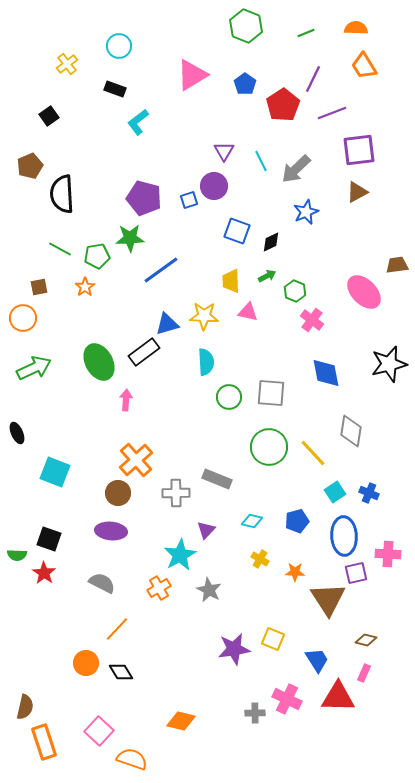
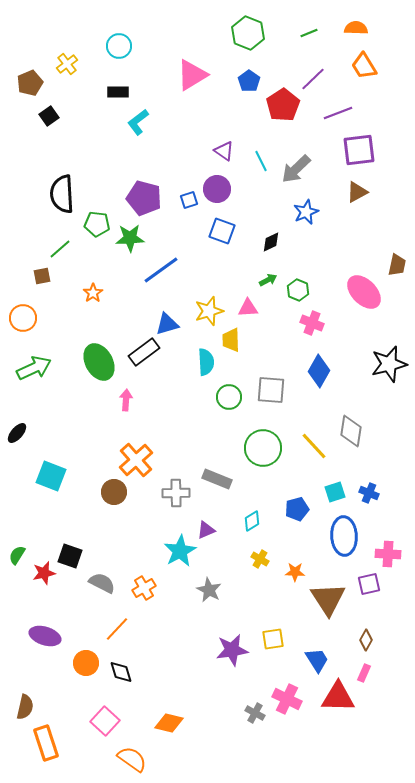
green hexagon at (246, 26): moved 2 px right, 7 px down
green line at (306, 33): moved 3 px right
purple line at (313, 79): rotated 20 degrees clockwise
blue pentagon at (245, 84): moved 4 px right, 3 px up
black rectangle at (115, 89): moved 3 px right, 3 px down; rotated 20 degrees counterclockwise
purple line at (332, 113): moved 6 px right
purple triangle at (224, 151): rotated 25 degrees counterclockwise
brown pentagon at (30, 166): moved 83 px up
purple circle at (214, 186): moved 3 px right, 3 px down
blue square at (237, 231): moved 15 px left
green line at (60, 249): rotated 70 degrees counterclockwise
green pentagon at (97, 256): moved 32 px up; rotated 15 degrees clockwise
brown trapezoid at (397, 265): rotated 110 degrees clockwise
green arrow at (267, 276): moved 1 px right, 4 px down
yellow trapezoid at (231, 281): moved 59 px down
brown square at (39, 287): moved 3 px right, 11 px up
orange star at (85, 287): moved 8 px right, 6 px down
green hexagon at (295, 291): moved 3 px right, 1 px up
pink triangle at (248, 312): moved 4 px up; rotated 15 degrees counterclockwise
yellow star at (204, 316): moved 5 px right, 5 px up; rotated 20 degrees counterclockwise
pink cross at (312, 320): moved 3 px down; rotated 15 degrees counterclockwise
blue diamond at (326, 373): moved 7 px left, 2 px up; rotated 40 degrees clockwise
gray square at (271, 393): moved 3 px up
black ellipse at (17, 433): rotated 65 degrees clockwise
green circle at (269, 447): moved 6 px left, 1 px down
yellow line at (313, 453): moved 1 px right, 7 px up
cyan square at (55, 472): moved 4 px left, 4 px down
cyan square at (335, 492): rotated 15 degrees clockwise
brown circle at (118, 493): moved 4 px left, 1 px up
cyan diamond at (252, 521): rotated 45 degrees counterclockwise
blue pentagon at (297, 521): moved 12 px up
purple triangle at (206, 530): rotated 24 degrees clockwise
purple ellipse at (111, 531): moved 66 px left, 105 px down; rotated 12 degrees clockwise
black square at (49, 539): moved 21 px right, 17 px down
green semicircle at (17, 555): rotated 120 degrees clockwise
cyan star at (180, 555): moved 4 px up
red star at (44, 573): rotated 25 degrees clockwise
purple square at (356, 573): moved 13 px right, 11 px down
orange cross at (159, 588): moved 15 px left
yellow square at (273, 639): rotated 30 degrees counterclockwise
brown diamond at (366, 640): rotated 75 degrees counterclockwise
purple star at (234, 649): moved 2 px left, 1 px down
black diamond at (121, 672): rotated 15 degrees clockwise
gray cross at (255, 713): rotated 30 degrees clockwise
orange diamond at (181, 721): moved 12 px left, 2 px down
pink square at (99, 731): moved 6 px right, 10 px up
orange rectangle at (44, 742): moved 2 px right, 1 px down
orange semicircle at (132, 759): rotated 16 degrees clockwise
